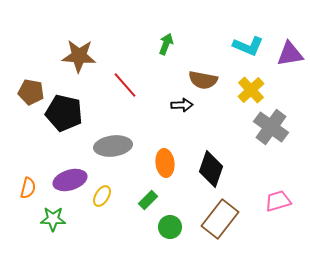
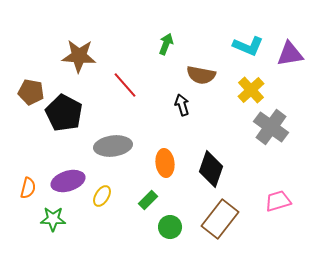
brown semicircle: moved 2 px left, 5 px up
black arrow: rotated 105 degrees counterclockwise
black pentagon: rotated 15 degrees clockwise
purple ellipse: moved 2 px left, 1 px down
